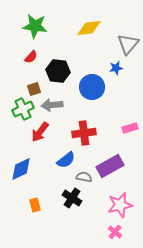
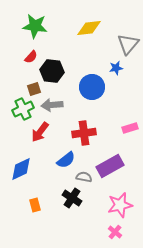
black hexagon: moved 6 px left
